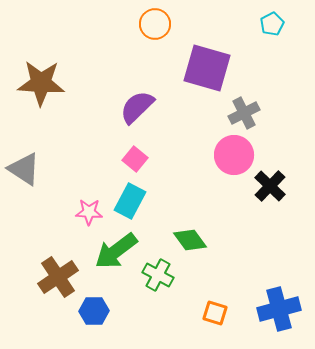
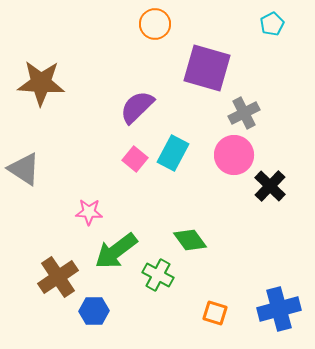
cyan rectangle: moved 43 px right, 48 px up
